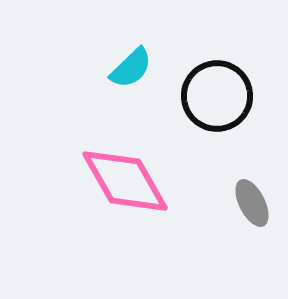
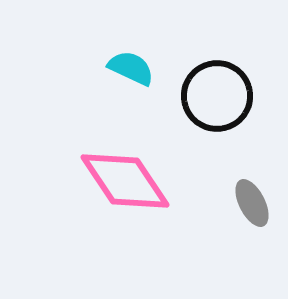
cyan semicircle: rotated 111 degrees counterclockwise
pink diamond: rotated 4 degrees counterclockwise
